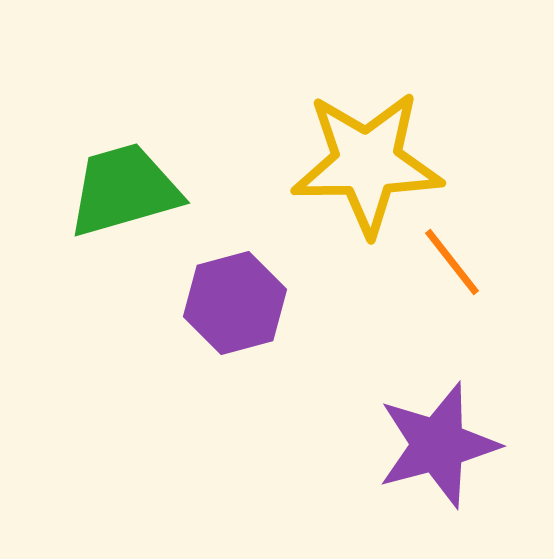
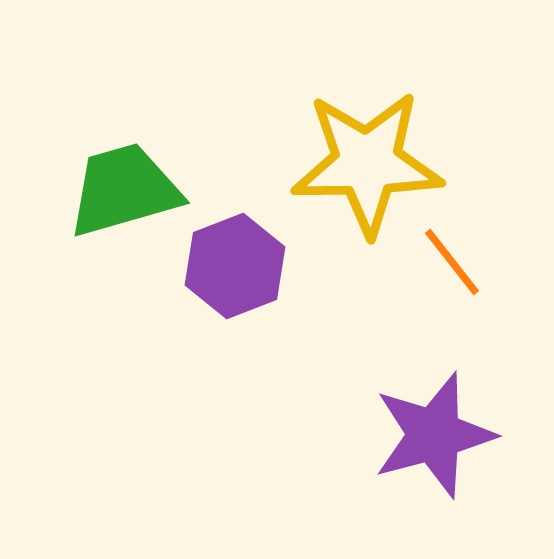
purple hexagon: moved 37 px up; rotated 6 degrees counterclockwise
purple star: moved 4 px left, 10 px up
